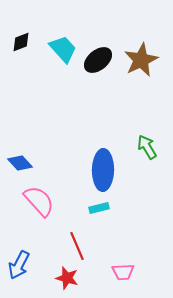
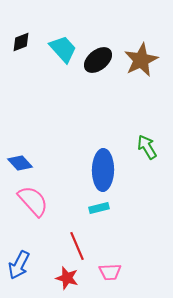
pink semicircle: moved 6 px left
pink trapezoid: moved 13 px left
